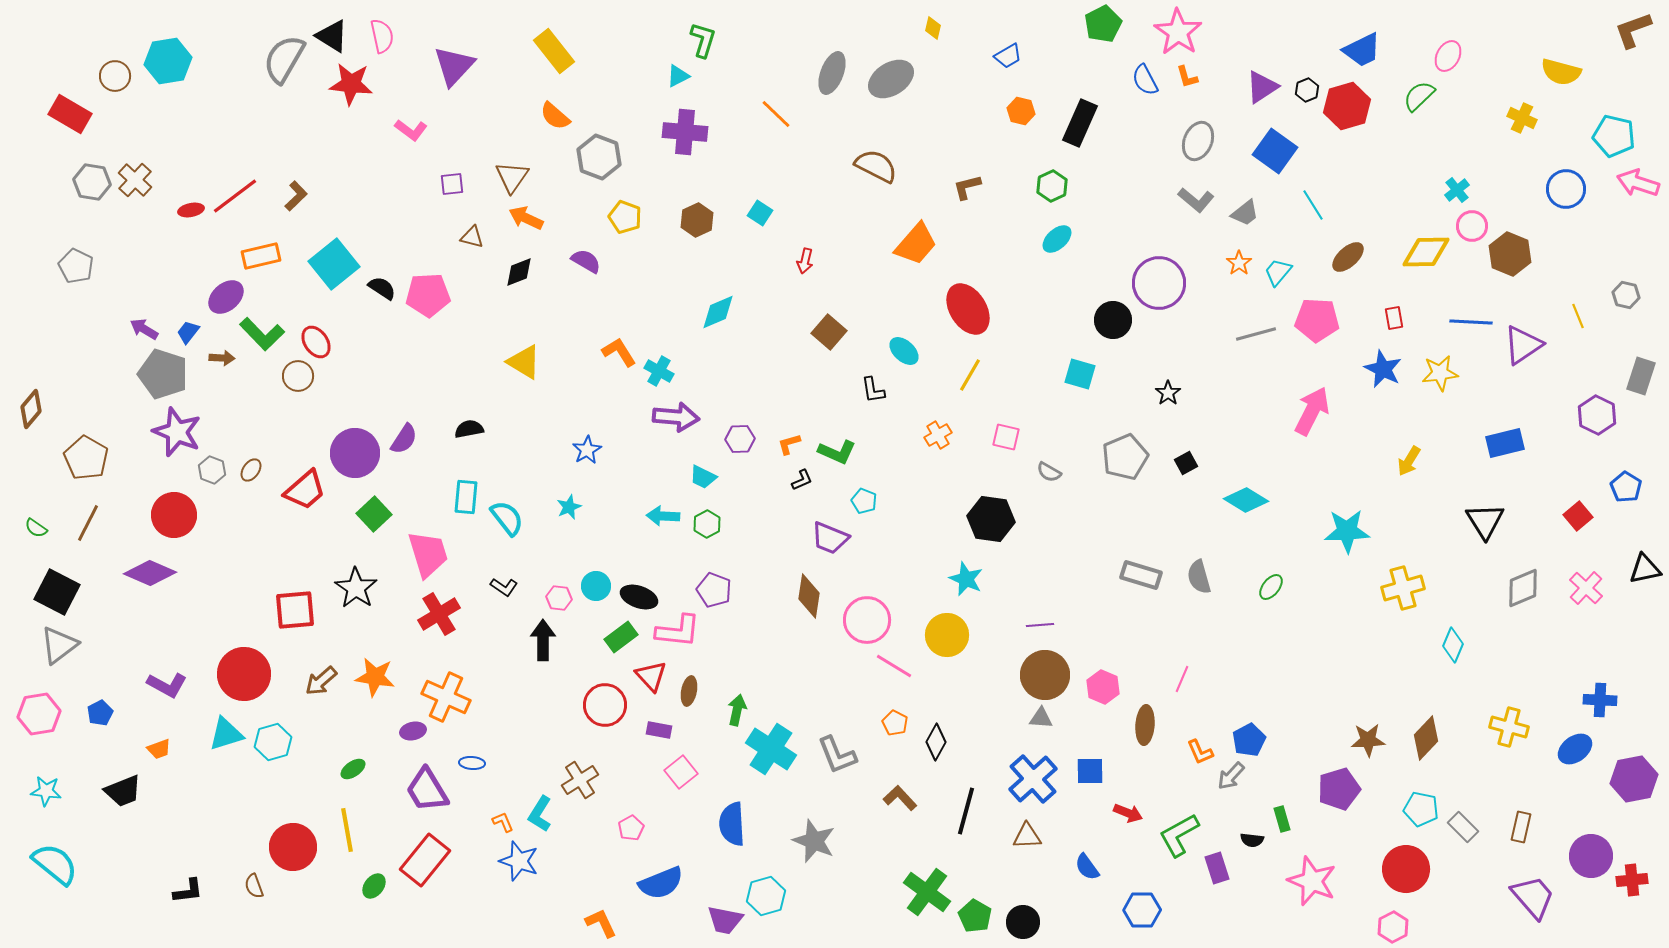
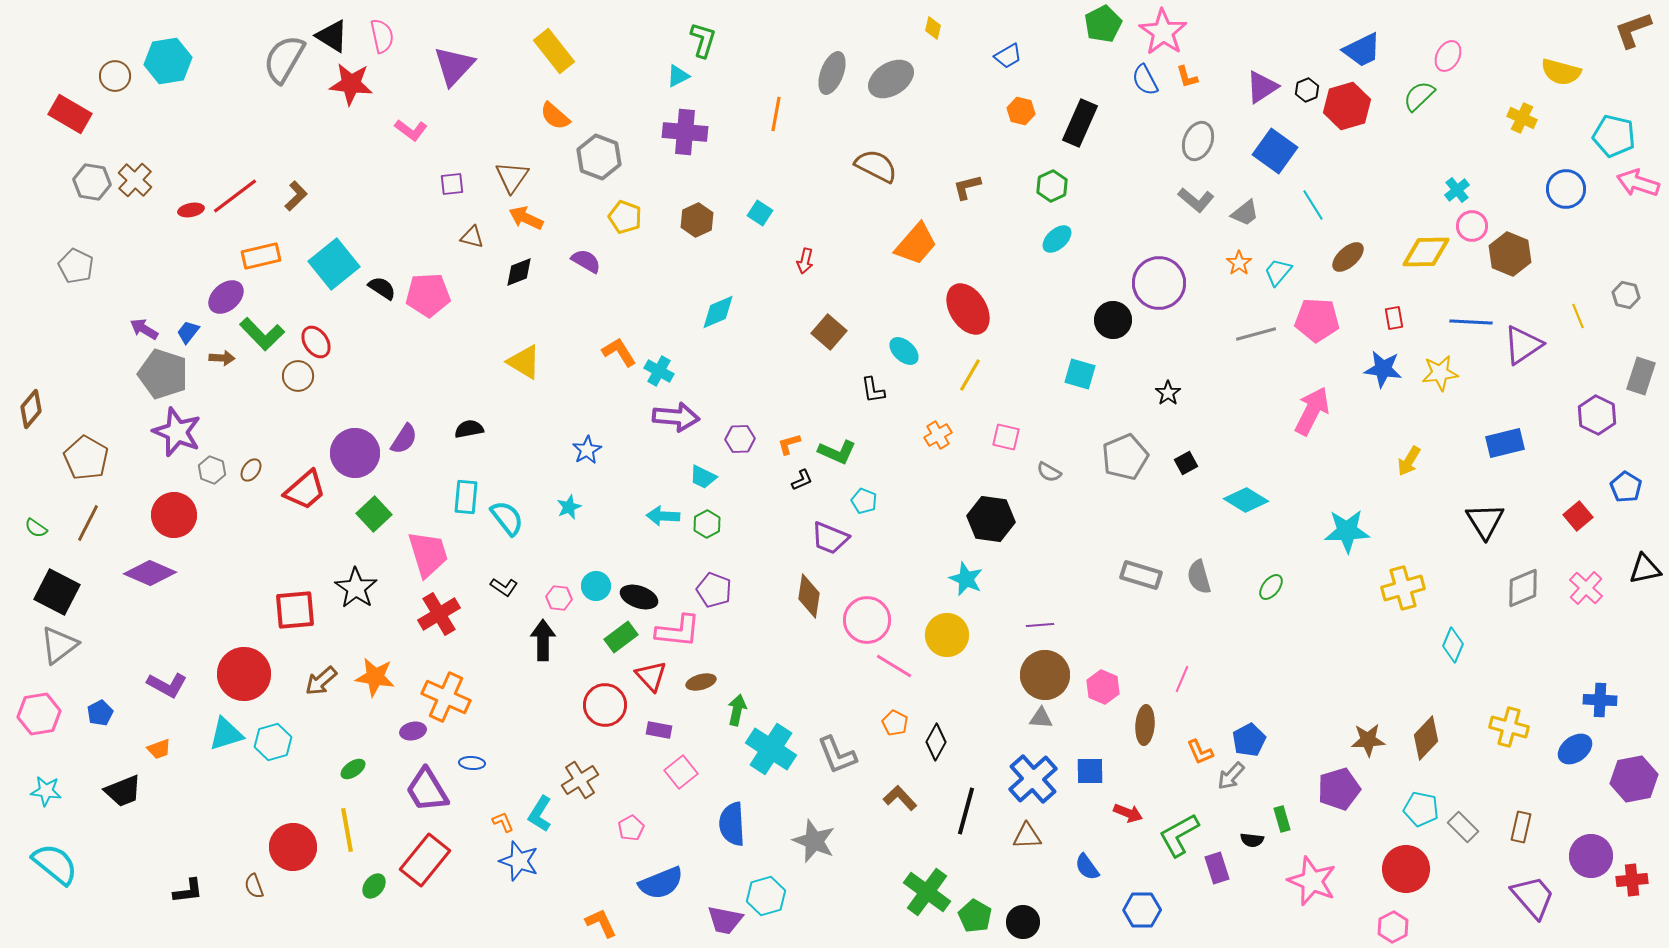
pink star at (1178, 32): moved 15 px left
orange line at (776, 114): rotated 56 degrees clockwise
blue star at (1383, 369): rotated 18 degrees counterclockwise
brown ellipse at (689, 691): moved 12 px right, 9 px up; rotated 64 degrees clockwise
